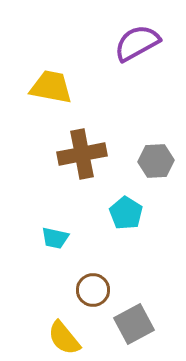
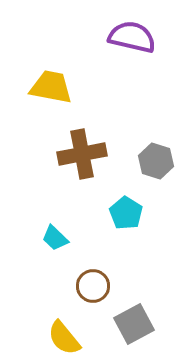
purple semicircle: moved 5 px left, 6 px up; rotated 42 degrees clockwise
gray hexagon: rotated 20 degrees clockwise
cyan trapezoid: rotated 32 degrees clockwise
brown circle: moved 4 px up
